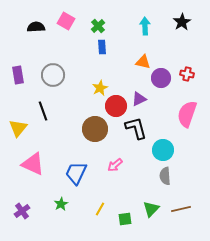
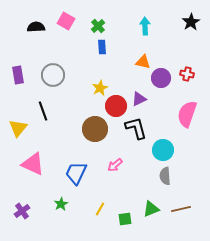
black star: moved 9 px right
green triangle: rotated 24 degrees clockwise
